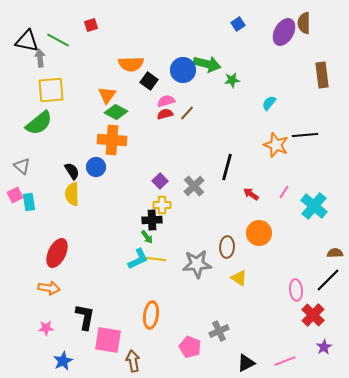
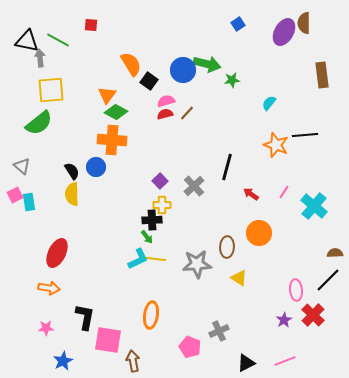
red square at (91, 25): rotated 24 degrees clockwise
orange semicircle at (131, 64): rotated 120 degrees counterclockwise
purple star at (324, 347): moved 40 px left, 27 px up
